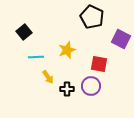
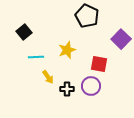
black pentagon: moved 5 px left, 1 px up
purple square: rotated 18 degrees clockwise
